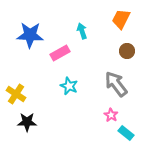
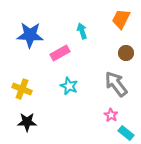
brown circle: moved 1 px left, 2 px down
yellow cross: moved 6 px right, 5 px up; rotated 12 degrees counterclockwise
